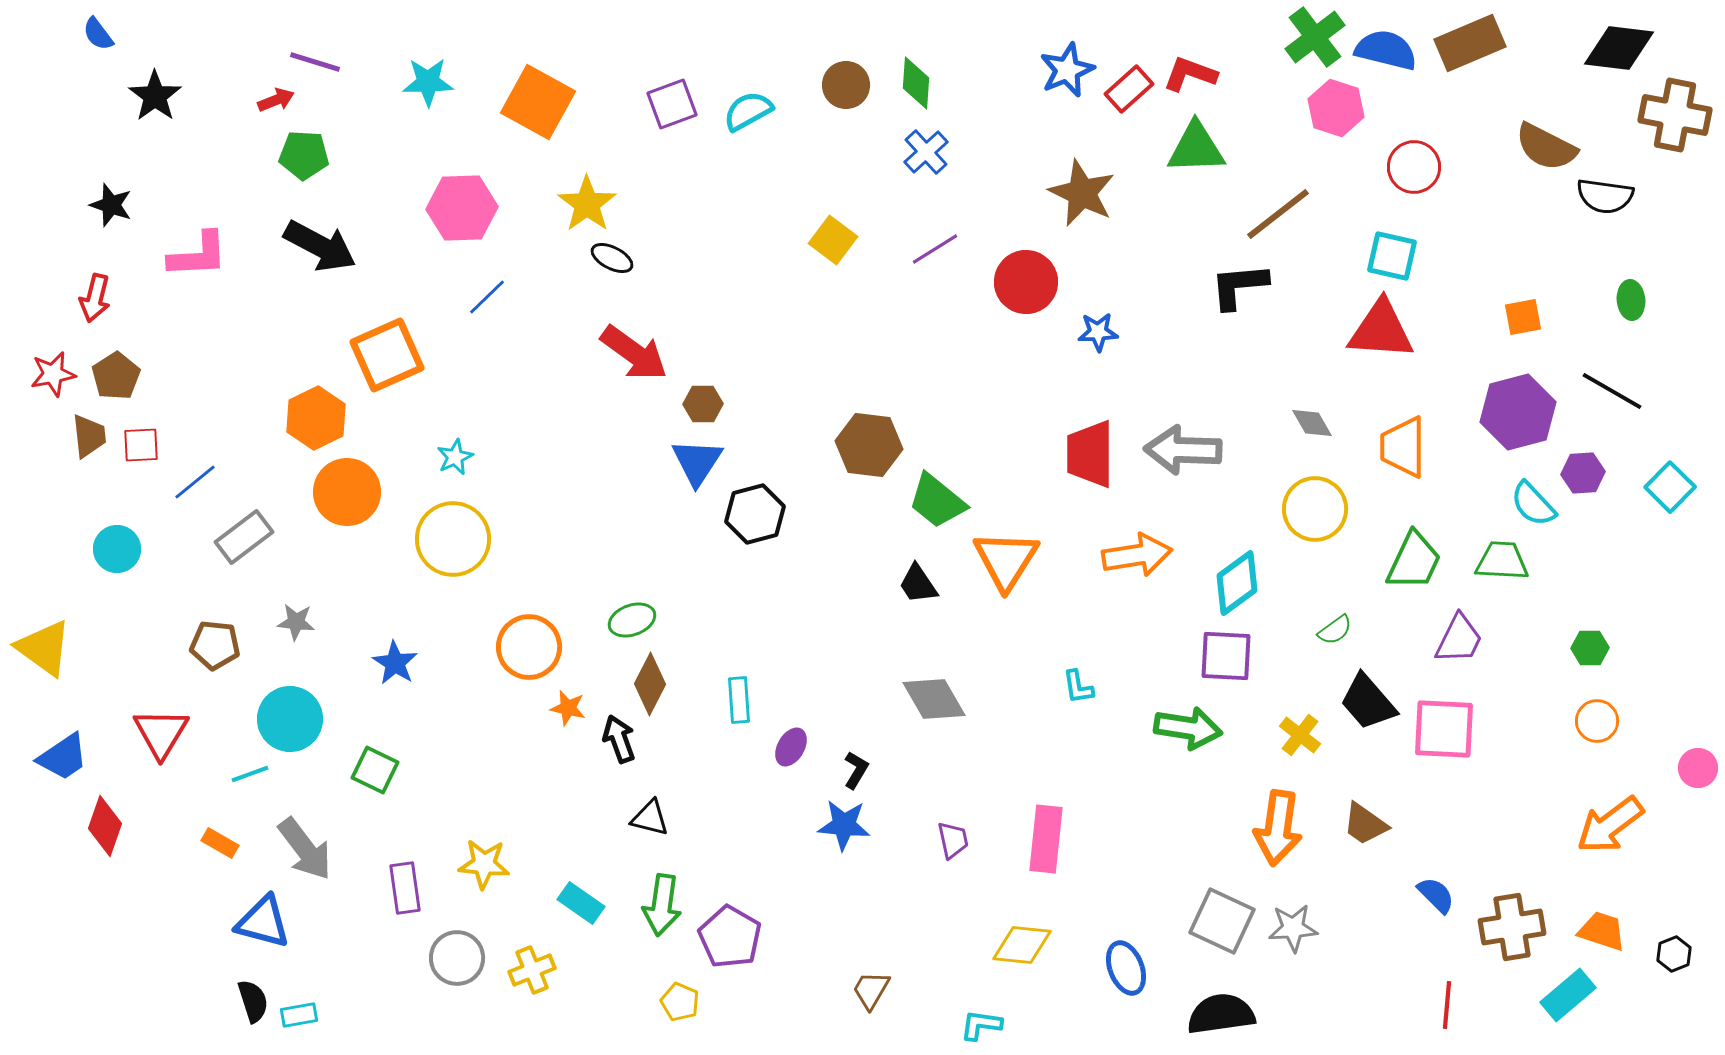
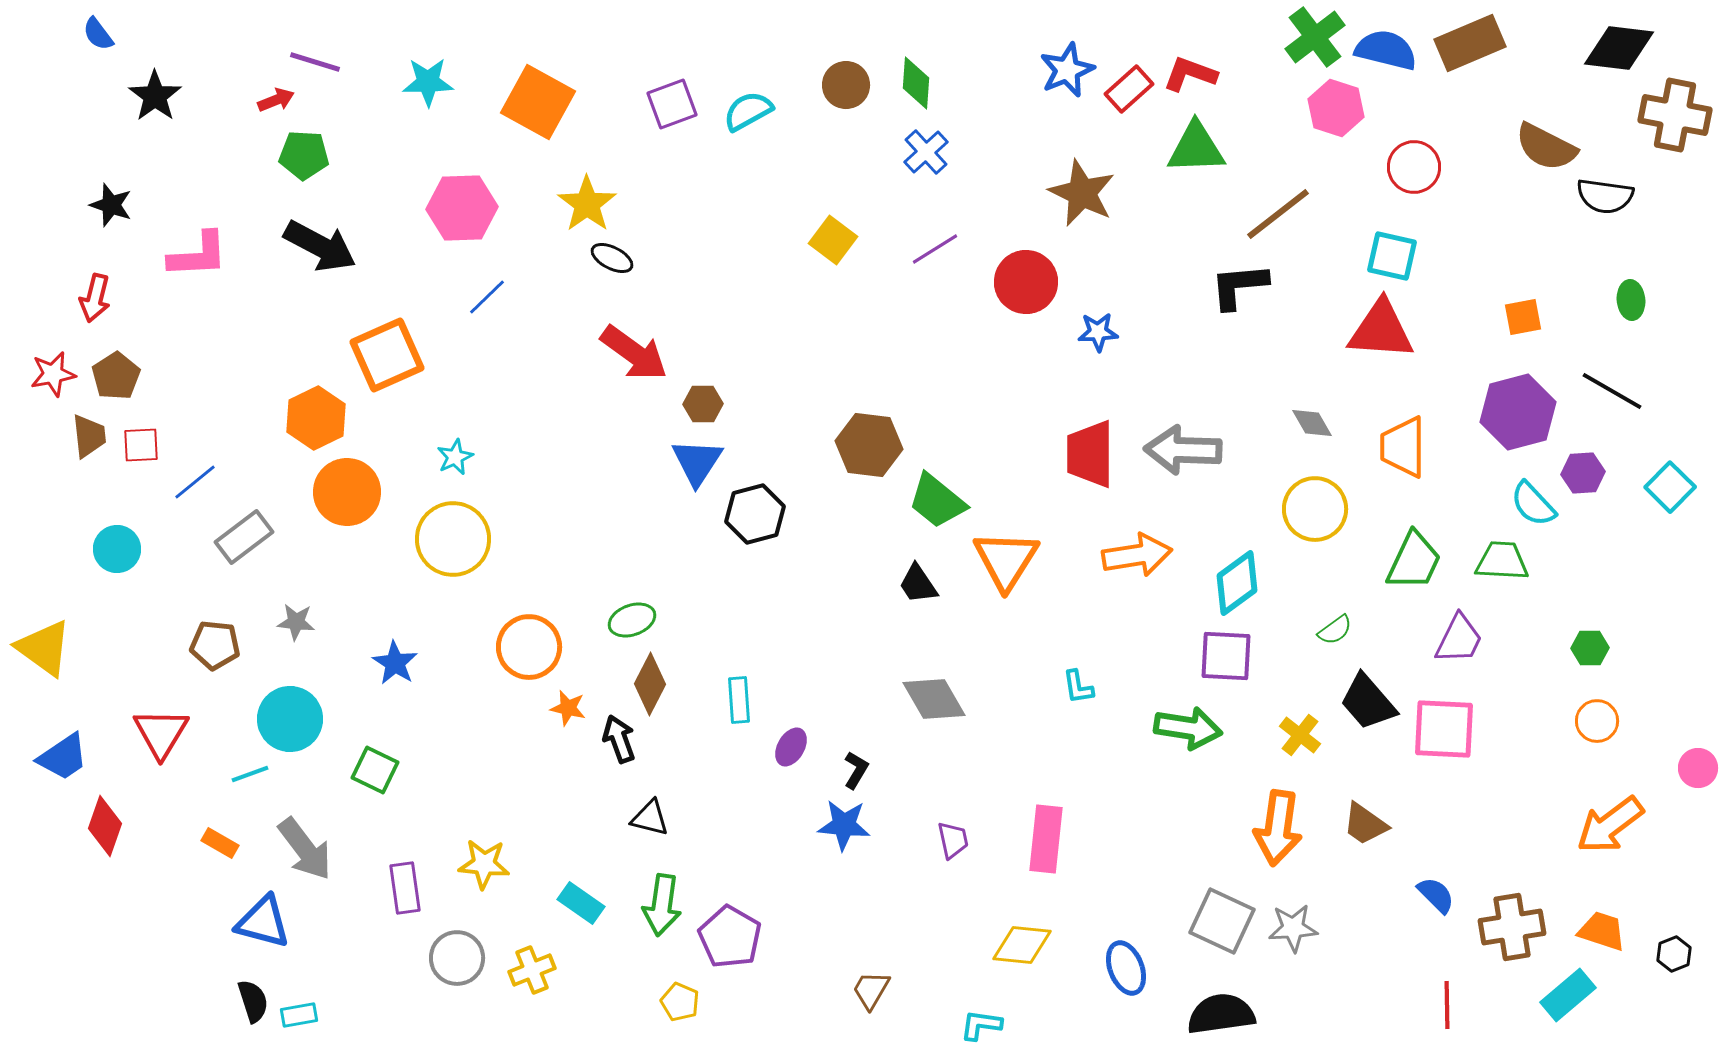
red line at (1447, 1005): rotated 6 degrees counterclockwise
